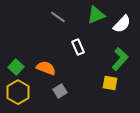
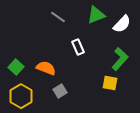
yellow hexagon: moved 3 px right, 4 px down
